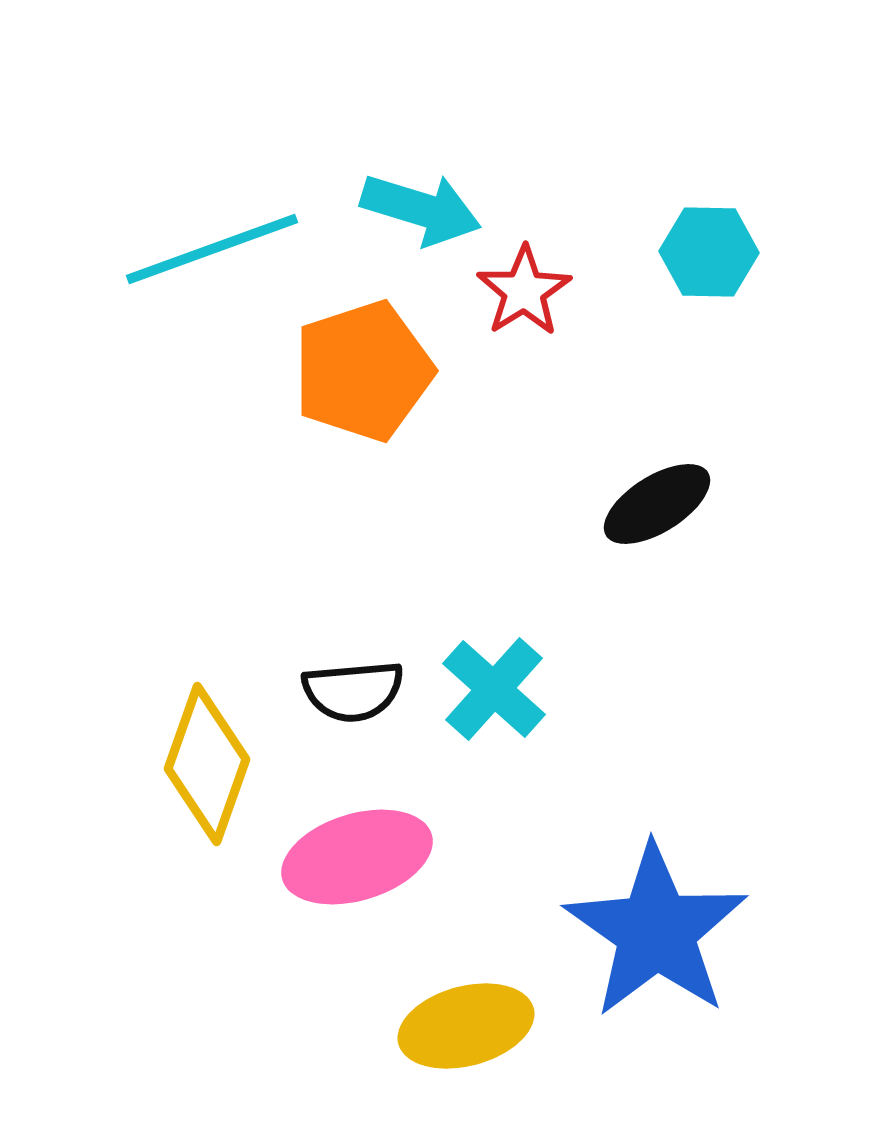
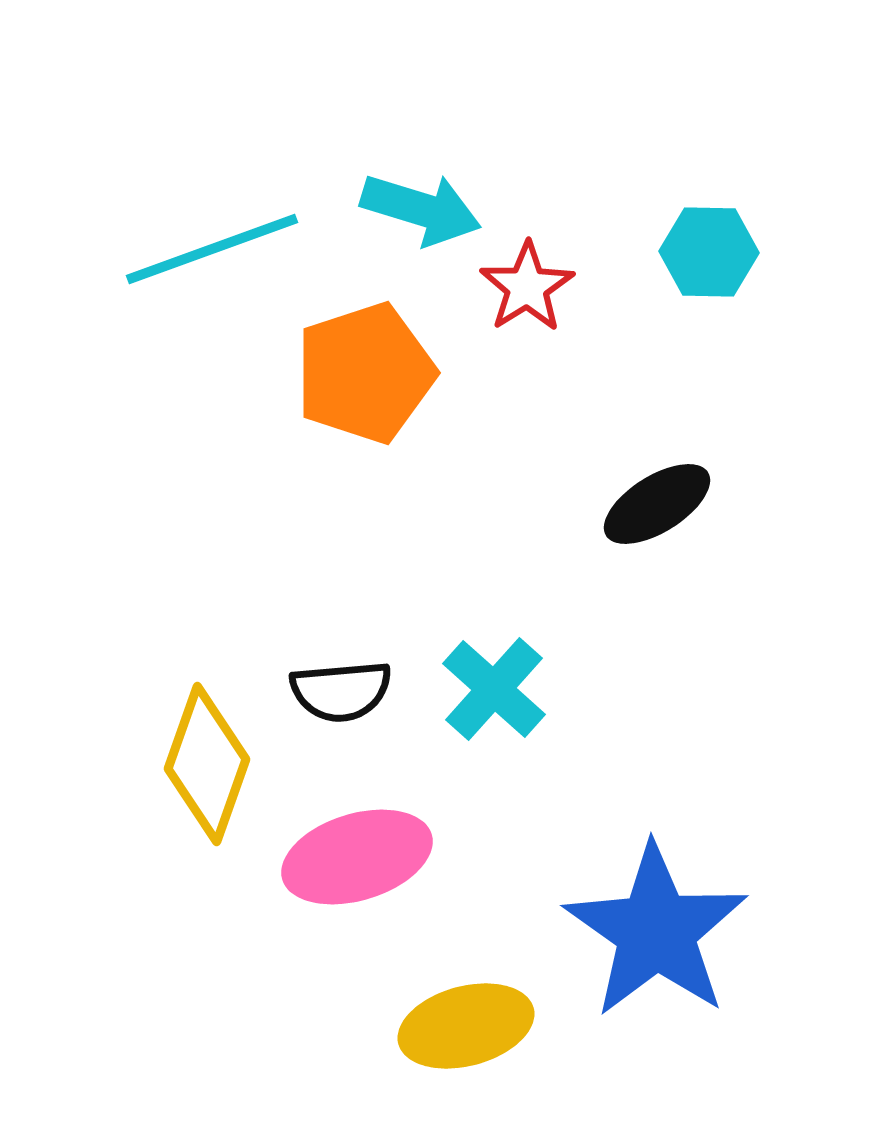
red star: moved 3 px right, 4 px up
orange pentagon: moved 2 px right, 2 px down
black semicircle: moved 12 px left
